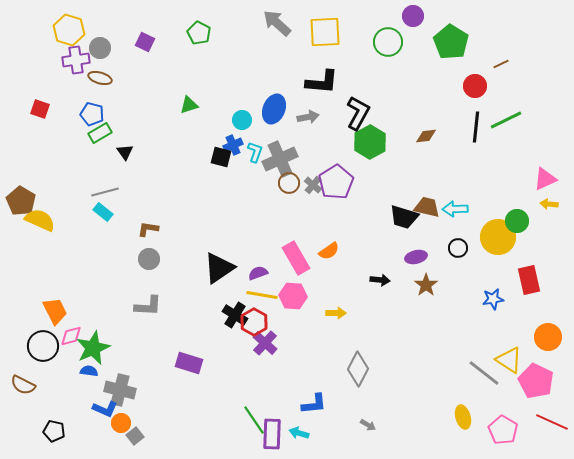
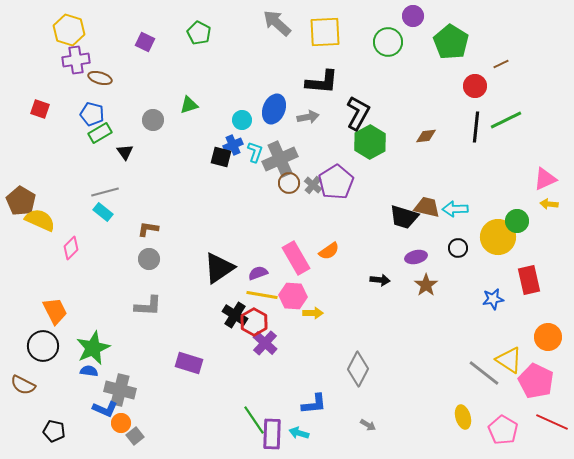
gray circle at (100, 48): moved 53 px right, 72 px down
yellow arrow at (336, 313): moved 23 px left
pink diamond at (71, 336): moved 88 px up; rotated 30 degrees counterclockwise
